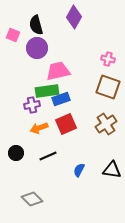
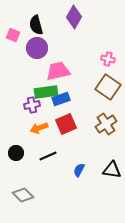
brown square: rotated 15 degrees clockwise
green rectangle: moved 1 px left, 1 px down
gray diamond: moved 9 px left, 4 px up
